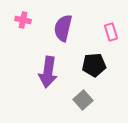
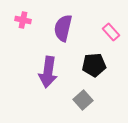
pink rectangle: rotated 24 degrees counterclockwise
